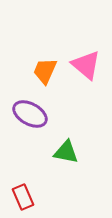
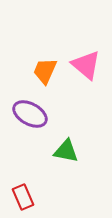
green triangle: moved 1 px up
